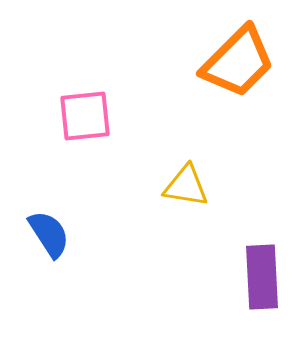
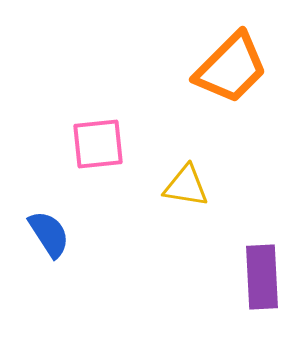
orange trapezoid: moved 7 px left, 6 px down
pink square: moved 13 px right, 28 px down
